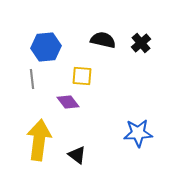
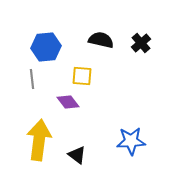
black semicircle: moved 2 px left
blue star: moved 7 px left, 8 px down
